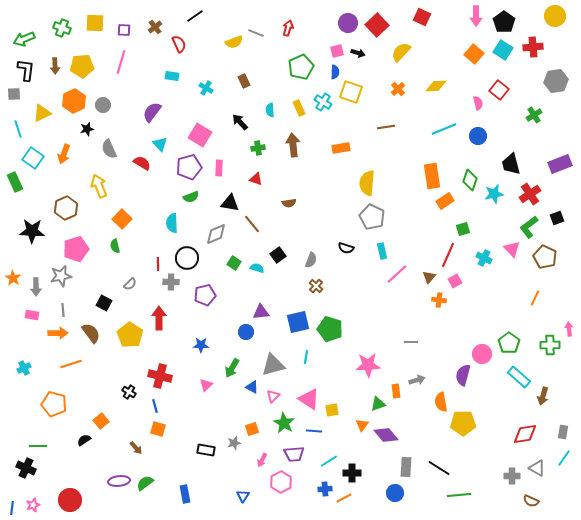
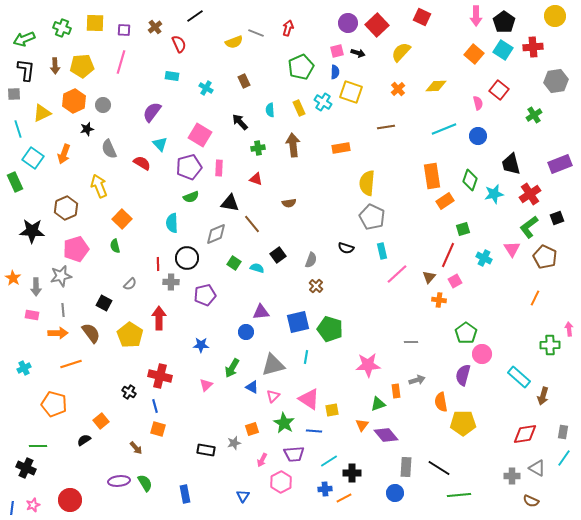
pink triangle at (512, 249): rotated 12 degrees clockwise
green pentagon at (509, 343): moved 43 px left, 10 px up
green semicircle at (145, 483): rotated 96 degrees clockwise
